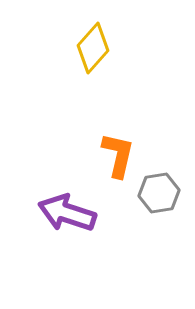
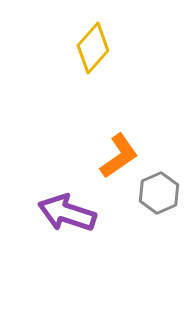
orange L-shape: moved 1 px right, 1 px down; rotated 42 degrees clockwise
gray hexagon: rotated 15 degrees counterclockwise
